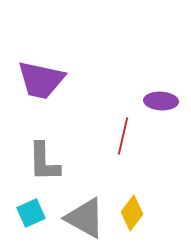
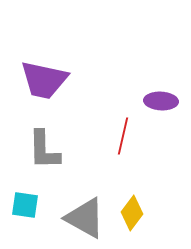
purple trapezoid: moved 3 px right
gray L-shape: moved 12 px up
cyan square: moved 6 px left, 8 px up; rotated 32 degrees clockwise
